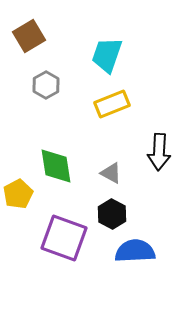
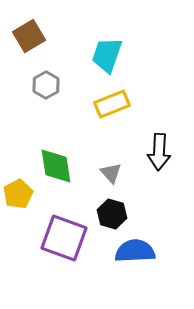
gray triangle: rotated 20 degrees clockwise
black hexagon: rotated 12 degrees counterclockwise
